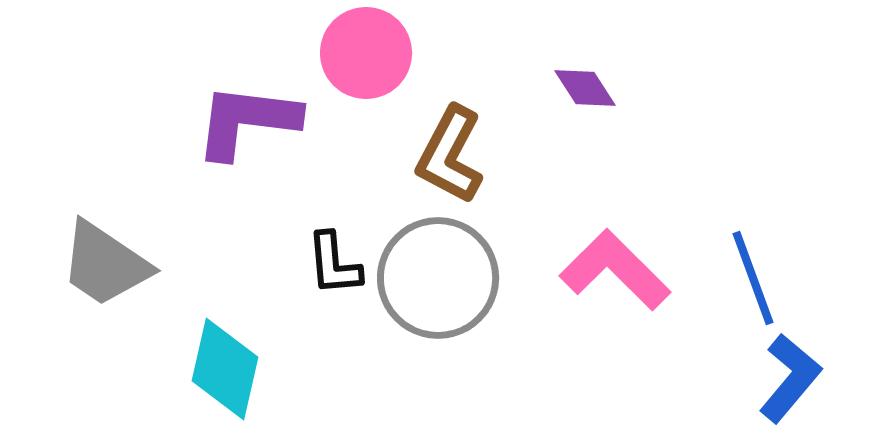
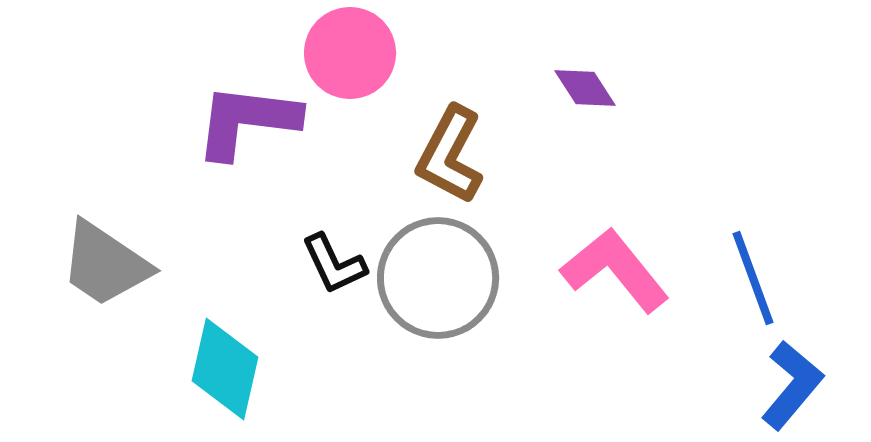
pink circle: moved 16 px left
black L-shape: rotated 20 degrees counterclockwise
pink L-shape: rotated 6 degrees clockwise
blue L-shape: moved 2 px right, 7 px down
